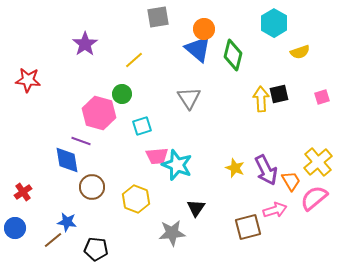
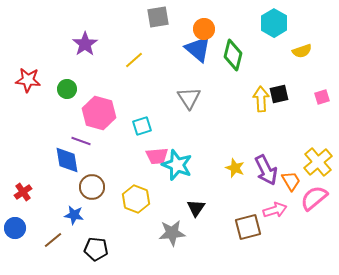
yellow semicircle: moved 2 px right, 1 px up
green circle: moved 55 px left, 5 px up
blue star: moved 7 px right, 7 px up
